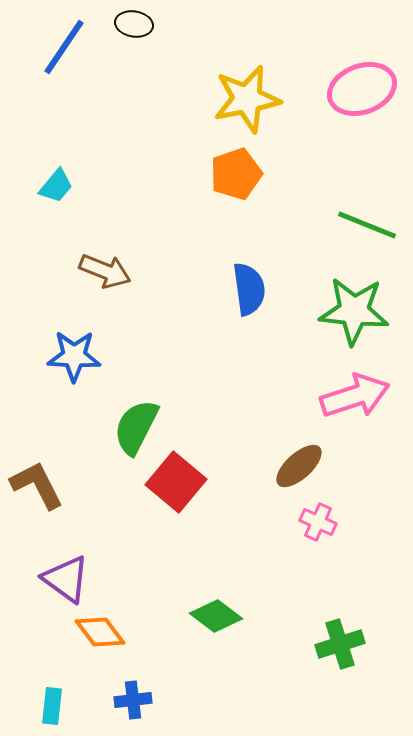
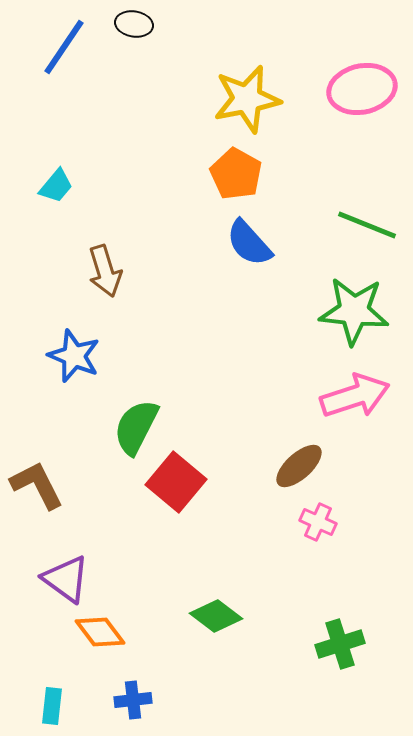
pink ellipse: rotated 8 degrees clockwise
orange pentagon: rotated 24 degrees counterclockwise
brown arrow: rotated 51 degrees clockwise
blue semicircle: moved 46 px up; rotated 146 degrees clockwise
blue star: rotated 20 degrees clockwise
